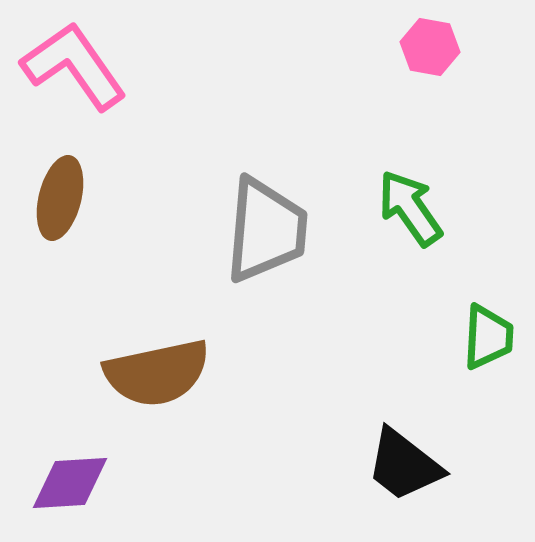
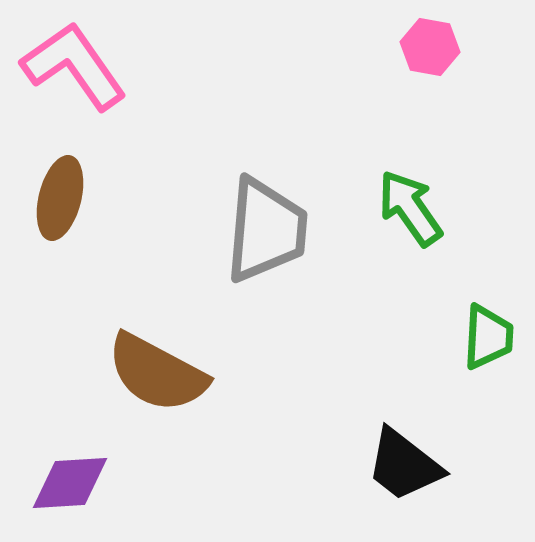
brown semicircle: rotated 40 degrees clockwise
